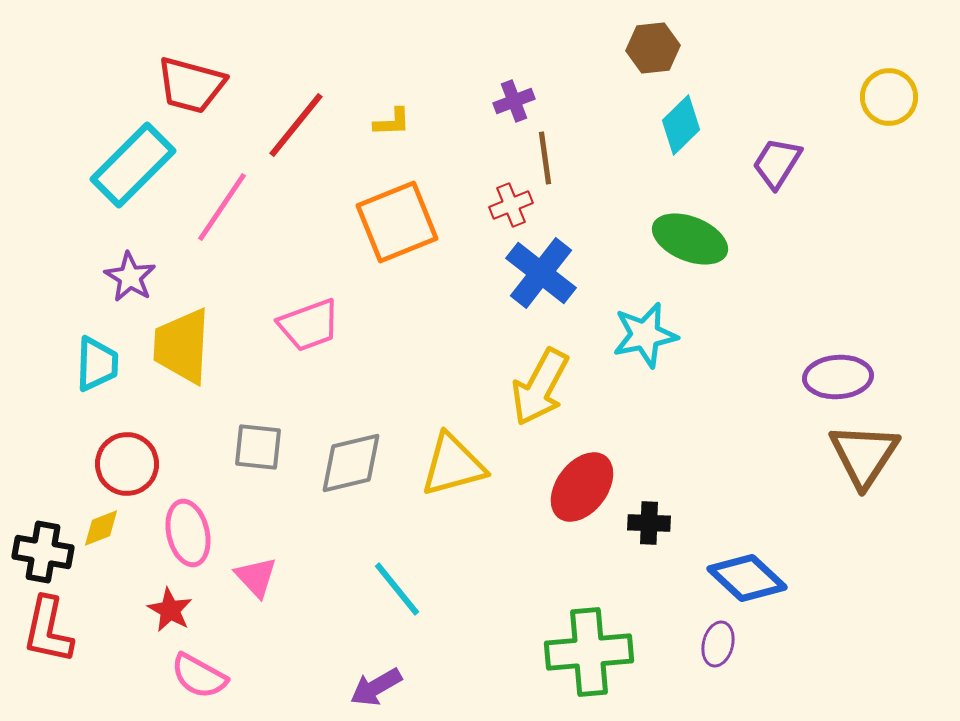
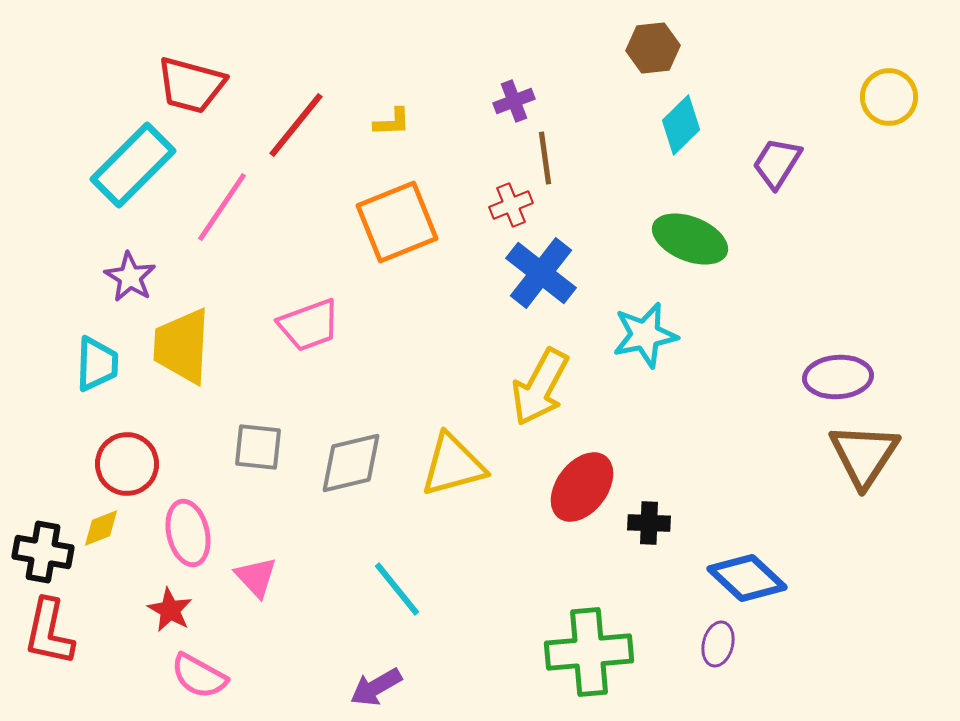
red L-shape at (48, 630): moved 1 px right, 2 px down
